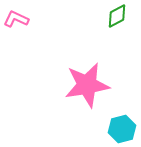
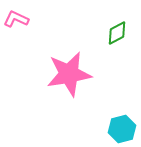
green diamond: moved 17 px down
pink star: moved 18 px left, 11 px up
